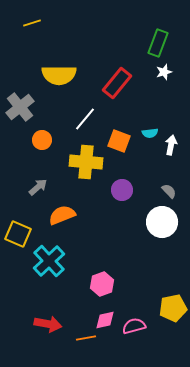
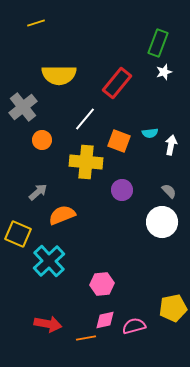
yellow line: moved 4 px right
gray cross: moved 3 px right
gray arrow: moved 5 px down
pink hexagon: rotated 15 degrees clockwise
